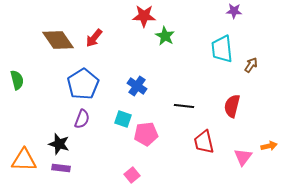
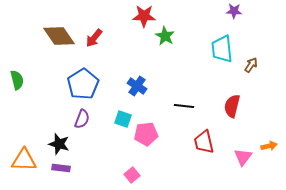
brown diamond: moved 1 px right, 4 px up
